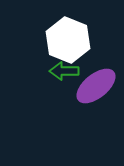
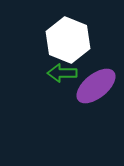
green arrow: moved 2 px left, 2 px down
